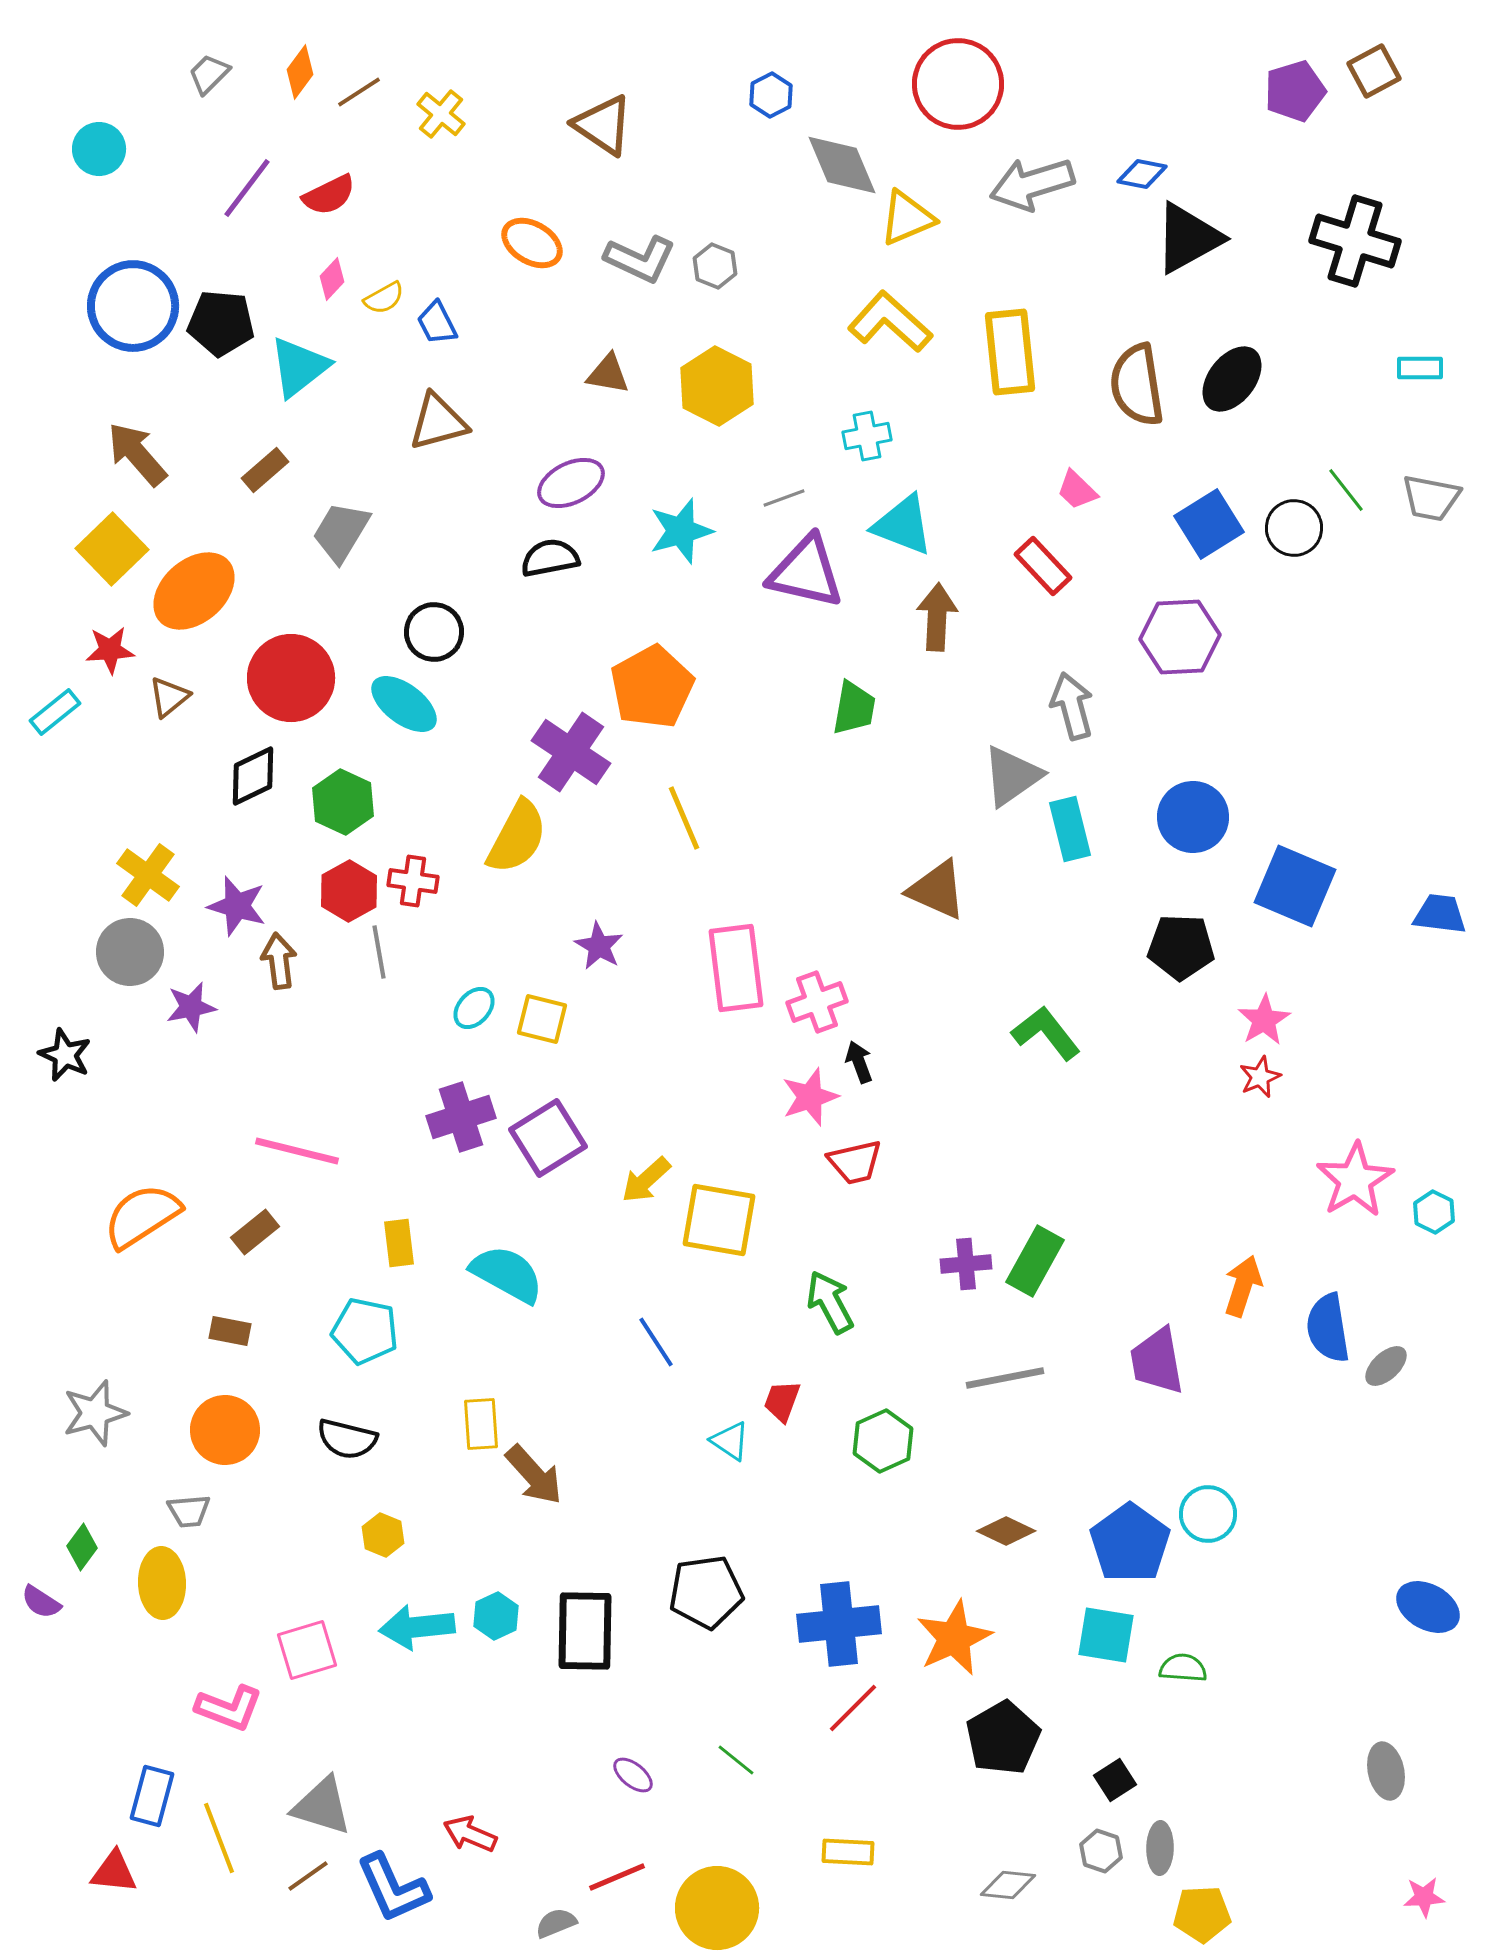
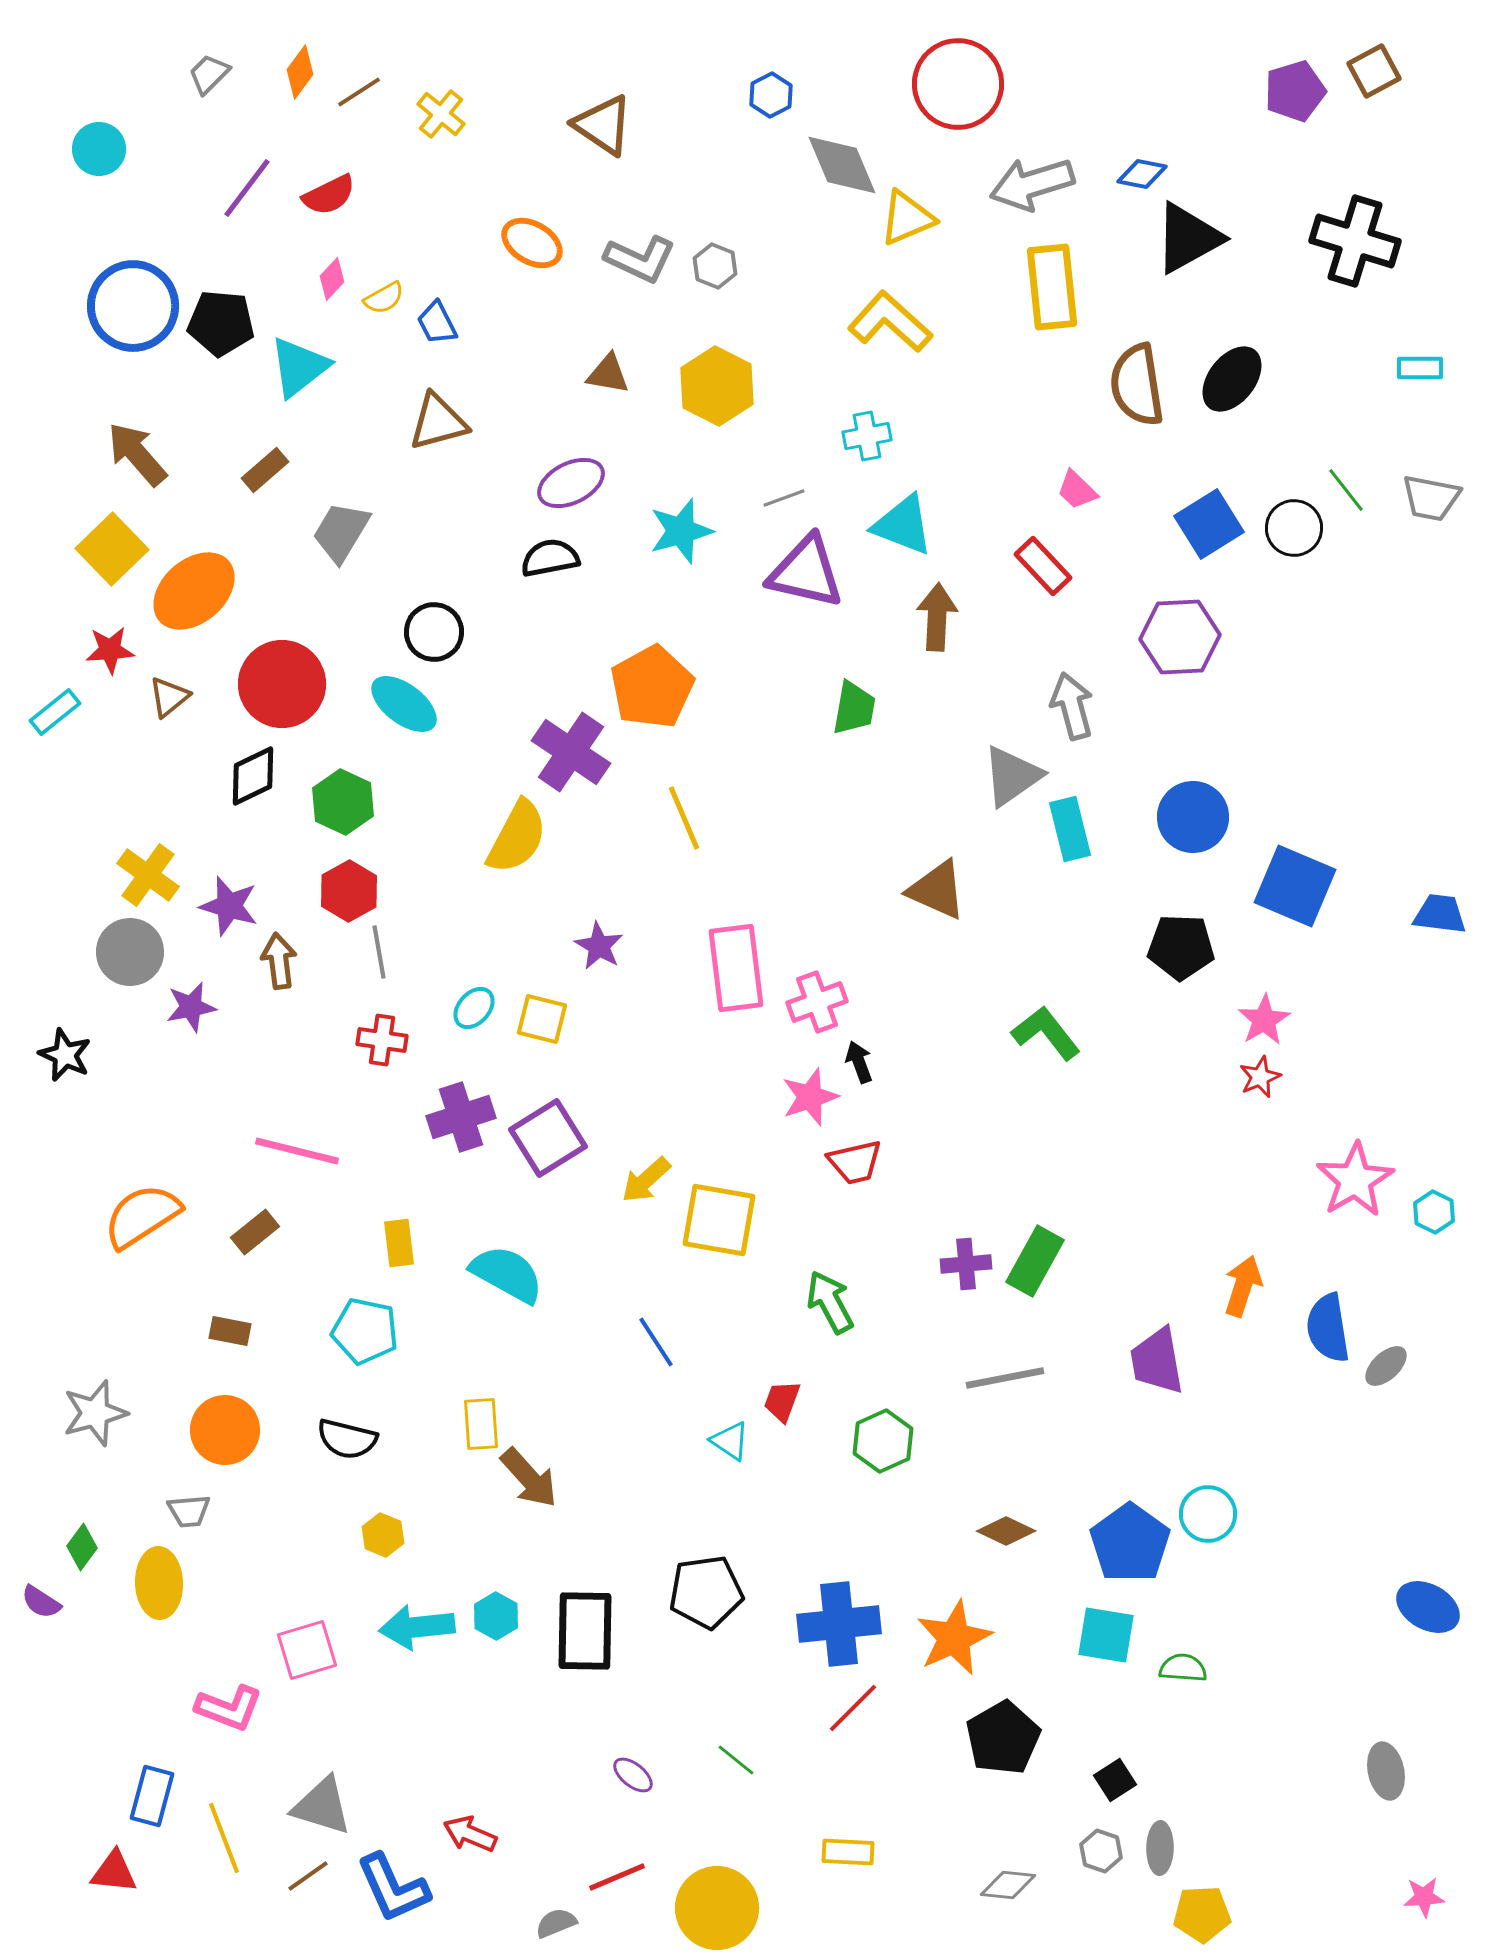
yellow rectangle at (1010, 352): moved 42 px right, 65 px up
red circle at (291, 678): moved 9 px left, 6 px down
red cross at (413, 881): moved 31 px left, 159 px down
purple star at (237, 906): moved 8 px left
brown arrow at (534, 1475): moved 5 px left, 3 px down
yellow ellipse at (162, 1583): moved 3 px left
cyan hexagon at (496, 1616): rotated 6 degrees counterclockwise
yellow line at (219, 1838): moved 5 px right
